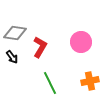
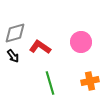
gray diamond: rotated 25 degrees counterclockwise
red L-shape: rotated 85 degrees counterclockwise
black arrow: moved 1 px right, 1 px up
green line: rotated 10 degrees clockwise
